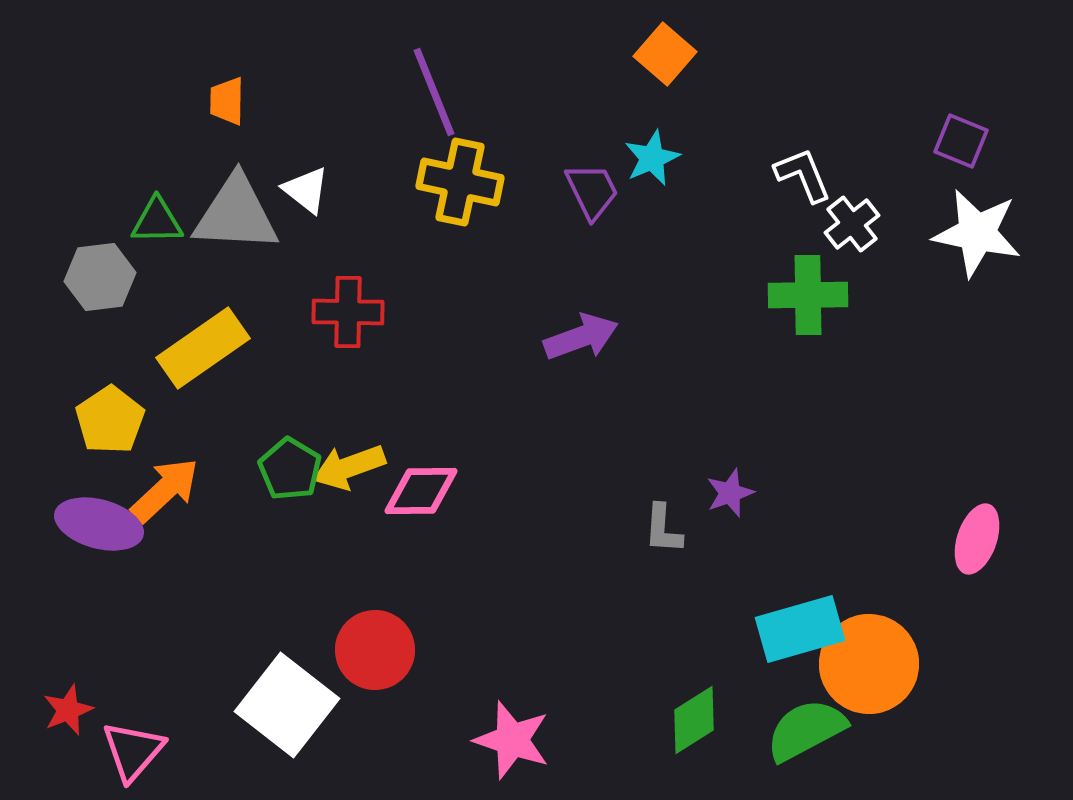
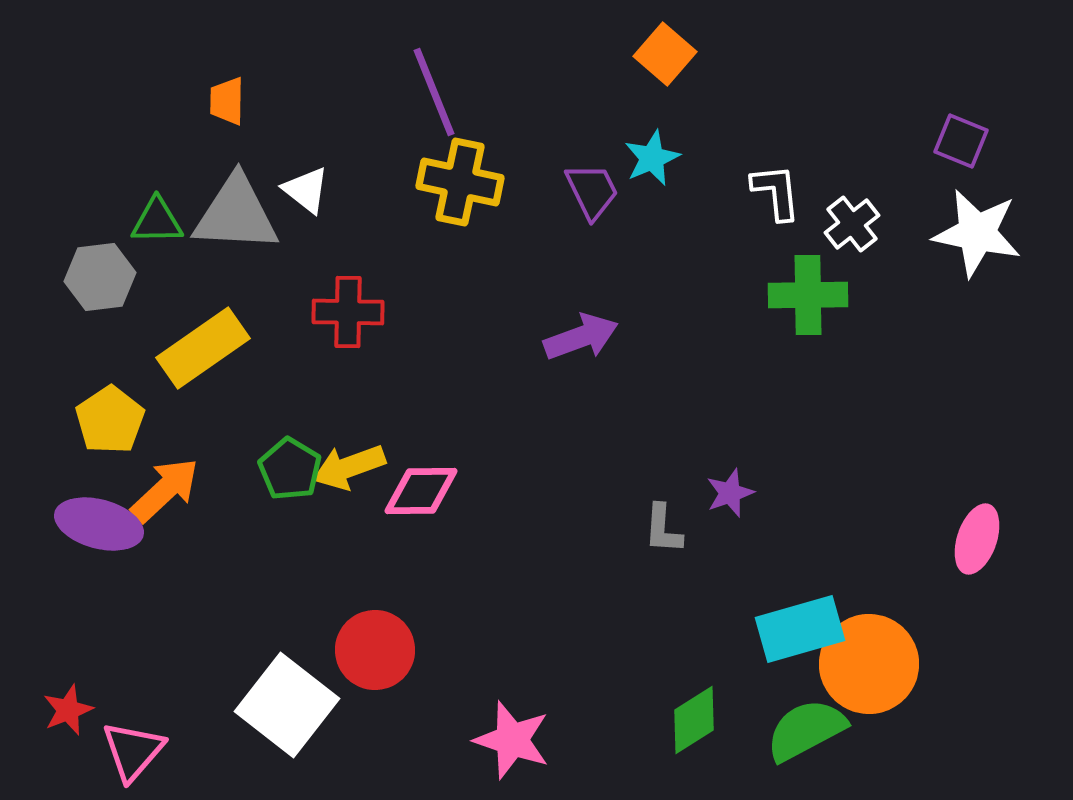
white L-shape: moved 27 px left, 17 px down; rotated 16 degrees clockwise
